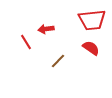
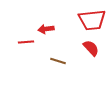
red line: rotated 63 degrees counterclockwise
red semicircle: rotated 12 degrees clockwise
brown line: rotated 63 degrees clockwise
